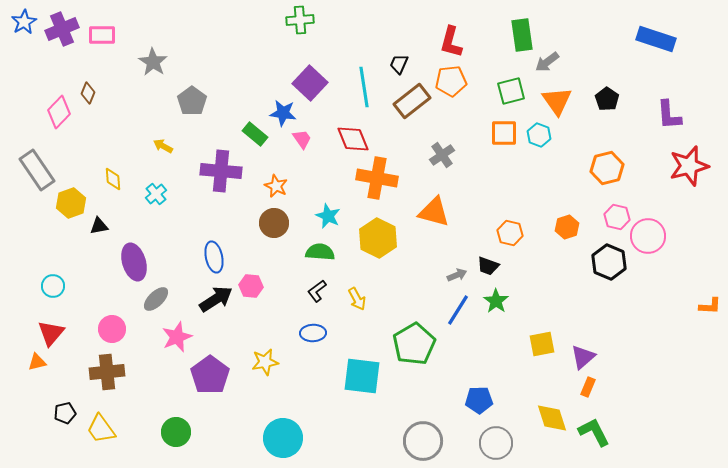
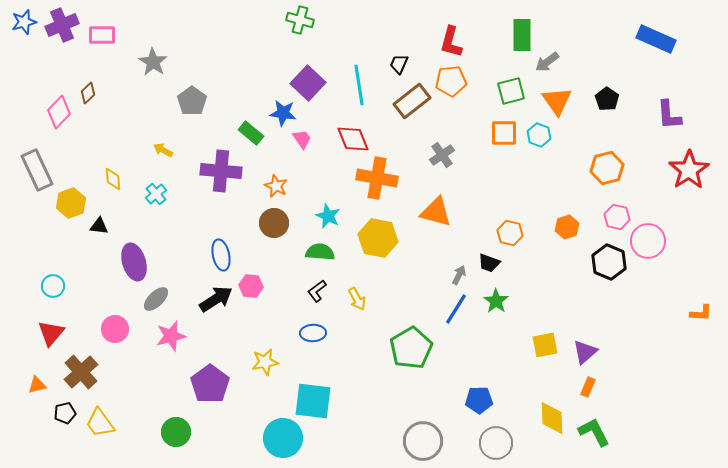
green cross at (300, 20): rotated 20 degrees clockwise
blue star at (24, 22): rotated 15 degrees clockwise
purple cross at (62, 29): moved 4 px up
green rectangle at (522, 35): rotated 8 degrees clockwise
blue rectangle at (656, 39): rotated 6 degrees clockwise
purple square at (310, 83): moved 2 px left
cyan line at (364, 87): moved 5 px left, 2 px up
brown diamond at (88, 93): rotated 25 degrees clockwise
green rectangle at (255, 134): moved 4 px left, 1 px up
yellow arrow at (163, 146): moved 4 px down
red star at (689, 166): moved 4 px down; rotated 18 degrees counterclockwise
gray rectangle at (37, 170): rotated 9 degrees clockwise
orange triangle at (434, 212): moved 2 px right
black triangle at (99, 226): rotated 18 degrees clockwise
pink circle at (648, 236): moved 5 px down
yellow hexagon at (378, 238): rotated 15 degrees counterclockwise
blue ellipse at (214, 257): moved 7 px right, 2 px up
black trapezoid at (488, 266): moved 1 px right, 3 px up
gray arrow at (457, 275): moved 2 px right; rotated 42 degrees counterclockwise
orange L-shape at (710, 306): moved 9 px left, 7 px down
blue line at (458, 310): moved 2 px left, 1 px up
pink circle at (112, 329): moved 3 px right
pink star at (177, 337): moved 6 px left, 1 px up; rotated 8 degrees clockwise
green pentagon at (414, 344): moved 3 px left, 4 px down
yellow square at (542, 344): moved 3 px right, 1 px down
purple triangle at (583, 357): moved 2 px right, 5 px up
orange triangle at (37, 362): moved 23 px down
brown cross at (107, 372): moved 26 px left; rotated 36 degrees counterclockwise
purple pentagon at (210, 375): moved 9 px down
cyan square at (362, 376): moved 49 px left, 25 px down
yellow diamond at (552, 418): rotated 16 degrees clockwise
yellow trapezoid at (101, 429): moved 1 px left, 6 px up
